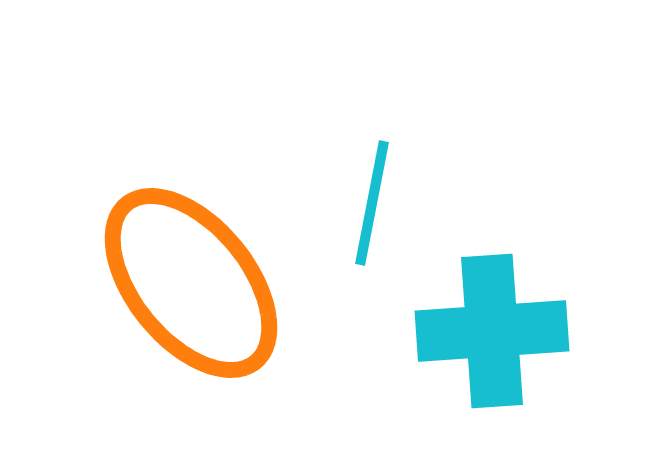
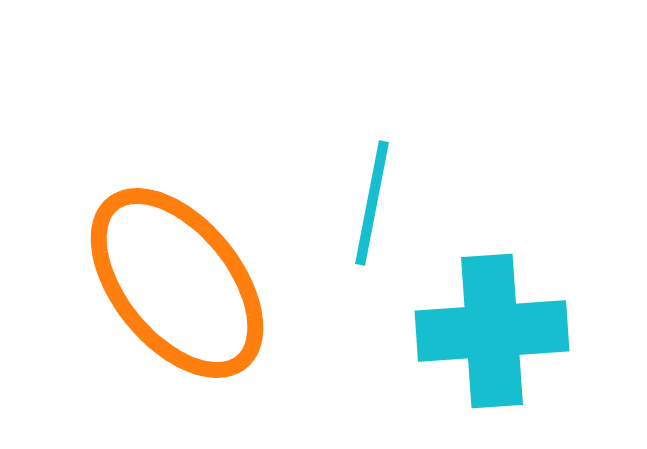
orange ellipse: moved 14 px left
